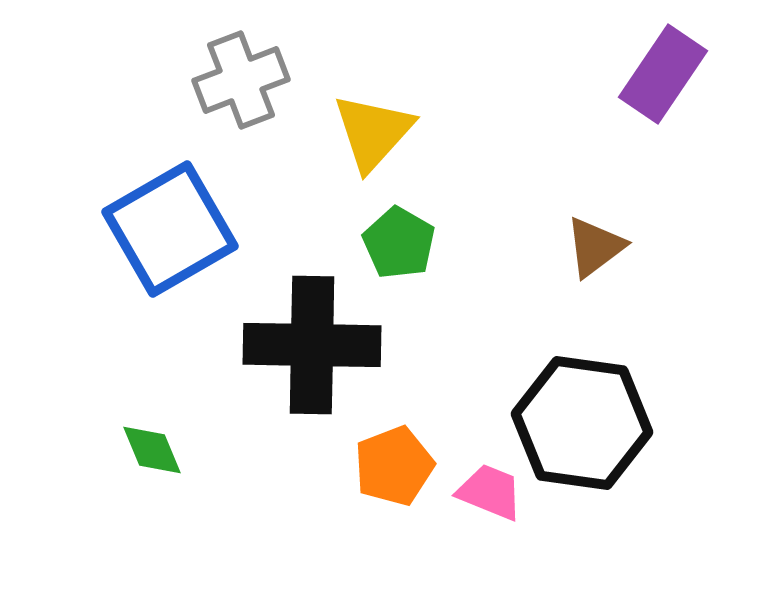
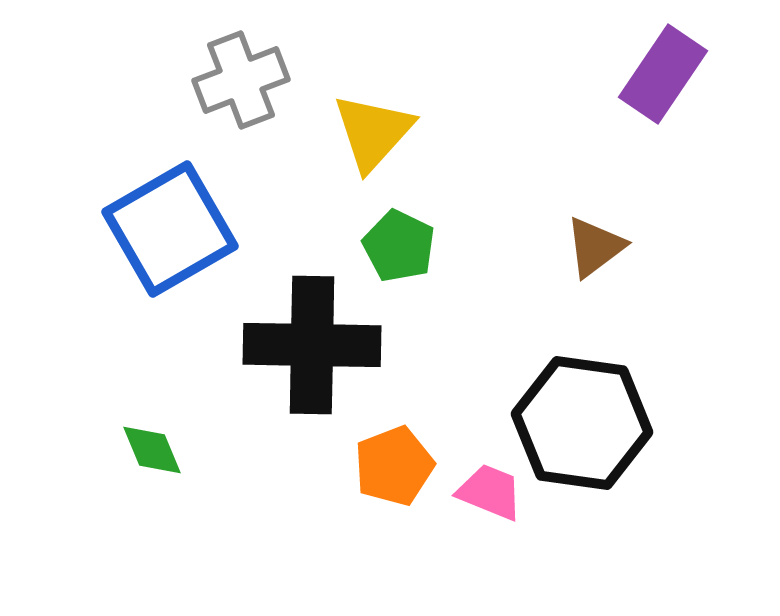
green pentagon: moved 3 px down; rotated 4 degrees counterclockwise
